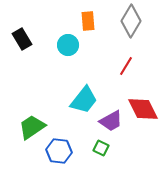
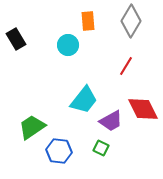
black rectangle: moved 6 px left
